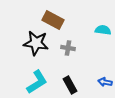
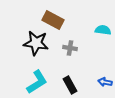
gray cross: moved 2 px right
